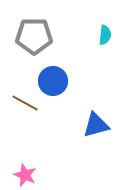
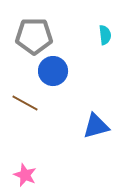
cyan semicircle: rotated 12 degrees counterclockwise
blue circle: moved 10 px up
blue triangle: moved 1 px down
